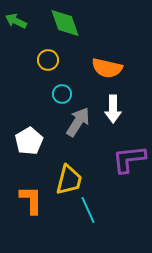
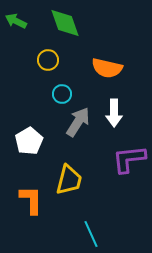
white arrow: moved 1 px right, 4 px down
cyan line: moved 3 px right, 24 px down
